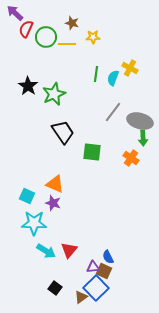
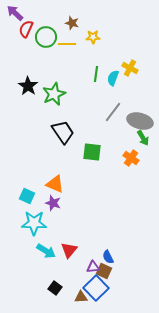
green arrow: rotated 28 degrees counterclockwise
brown triangle: rotated 32 degrees clockwise
